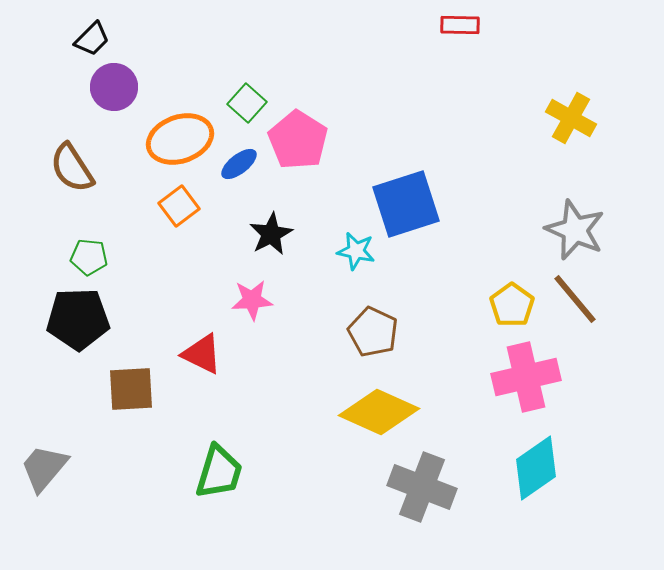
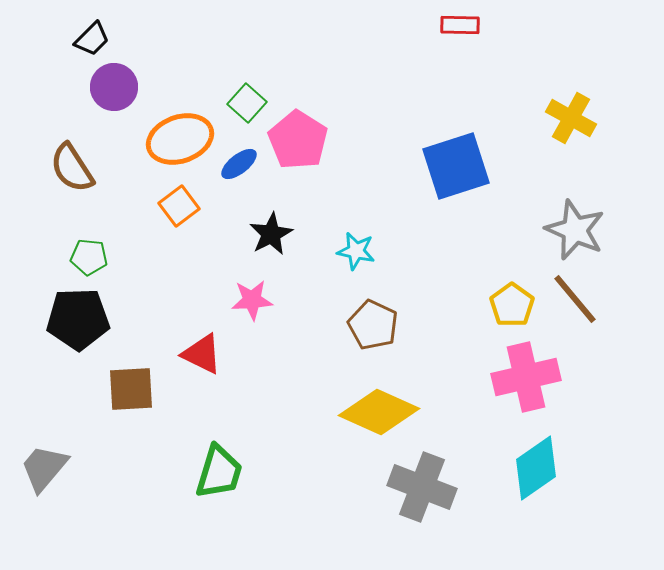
blue square: moved 50 px right, 38 px up
brown pentagon: moved 7 px up
